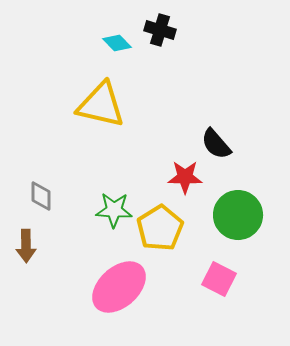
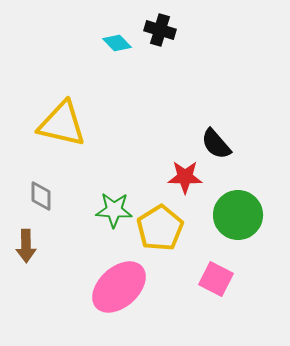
yellow triangle: moved 39 px left, 19 px down
pink square: moved 3 px left
